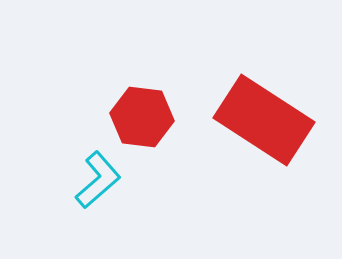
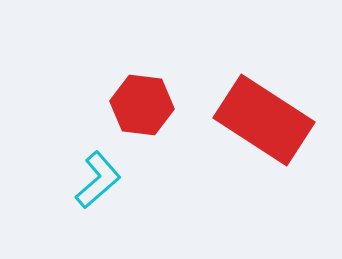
red hexagon: moved 12 px up
